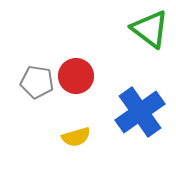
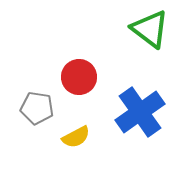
red circle: moved 3 px right, 1 px down
gray pentagon: moved 26 px down
yellow semicircle: rotated 12 degrees counterclockwise
